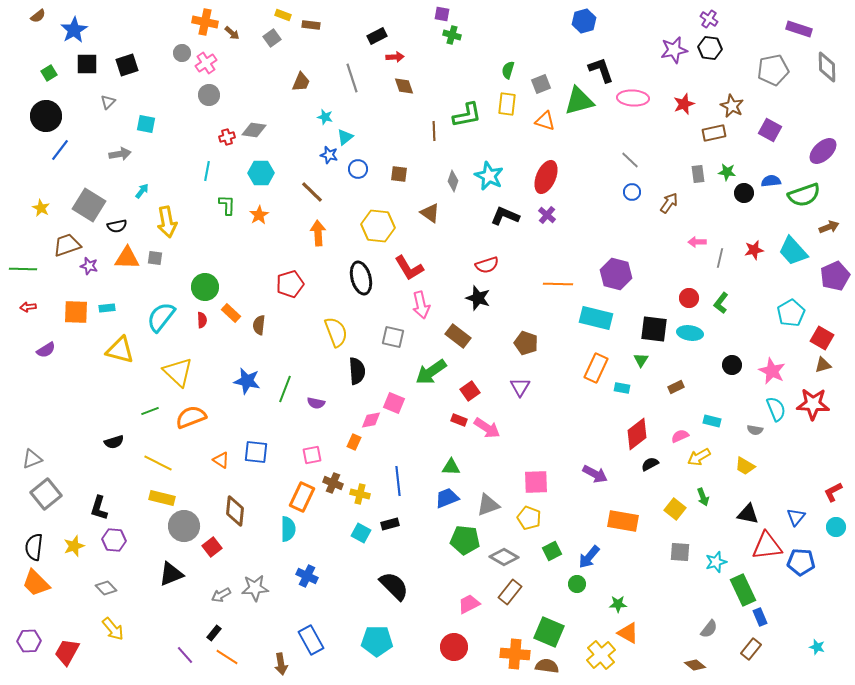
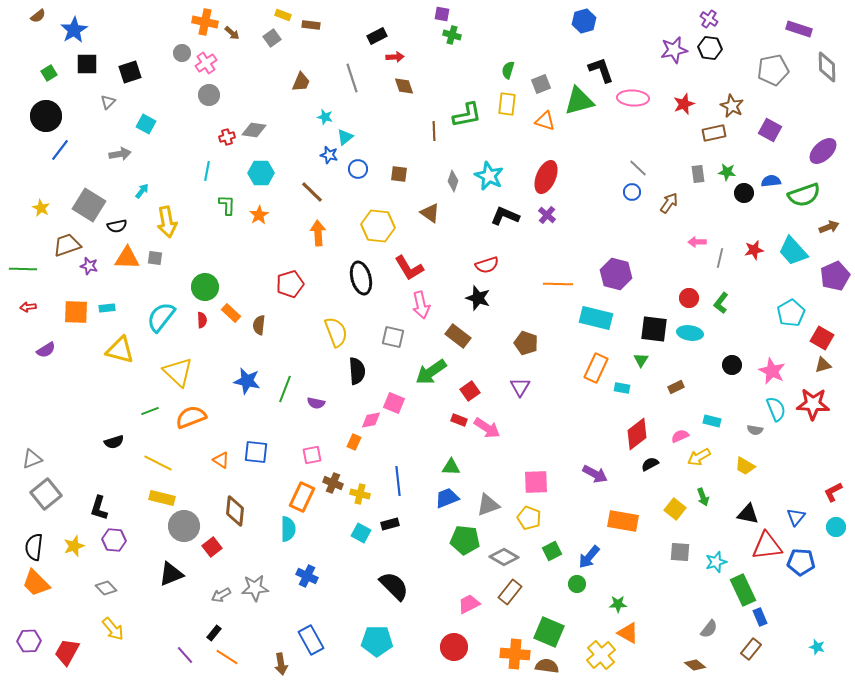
black square at (127, 65): moved 3 px right, 7 px down
cyan square at (146, 124): rotated 18 degrees clockwise
gray line at (630, 160): moved 8 px right, 8 px down
